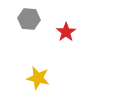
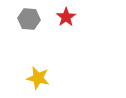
red star: moved 15 px up
